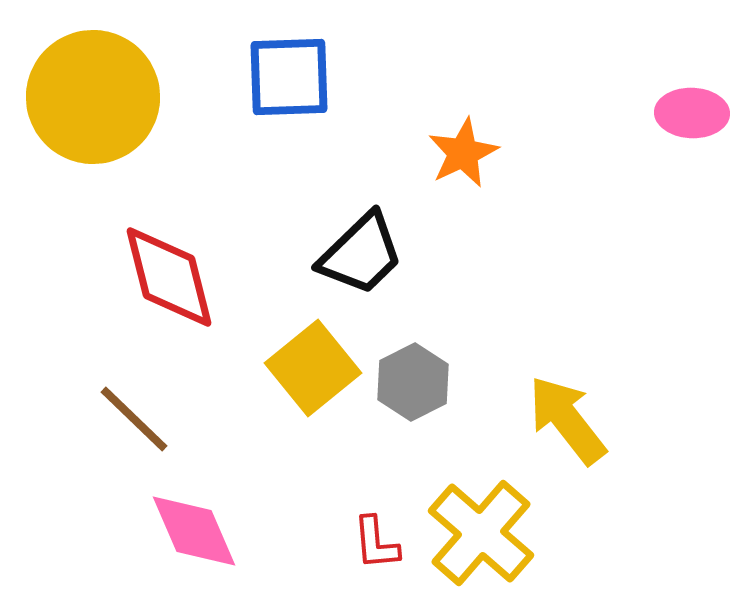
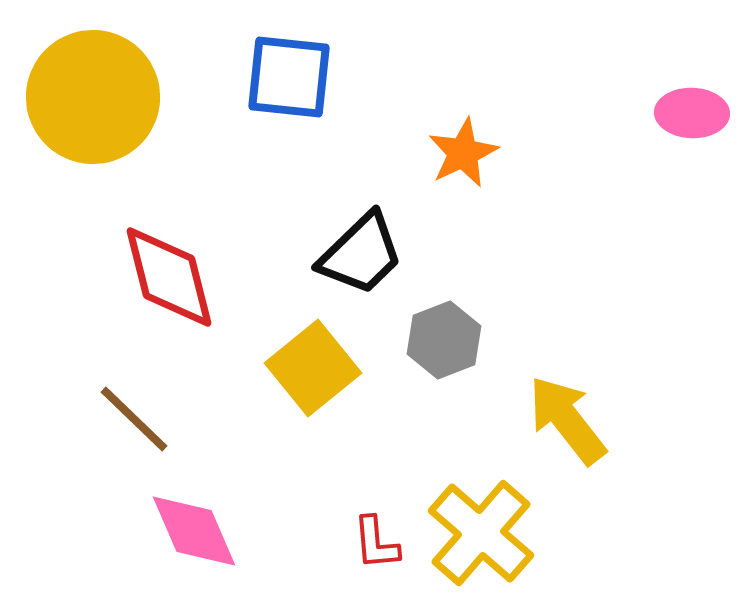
blue square: rotated 8 degrees clockwise
gray hexagon: moved 31 px right, 42 px up; rotated 6 degrees clockwise
